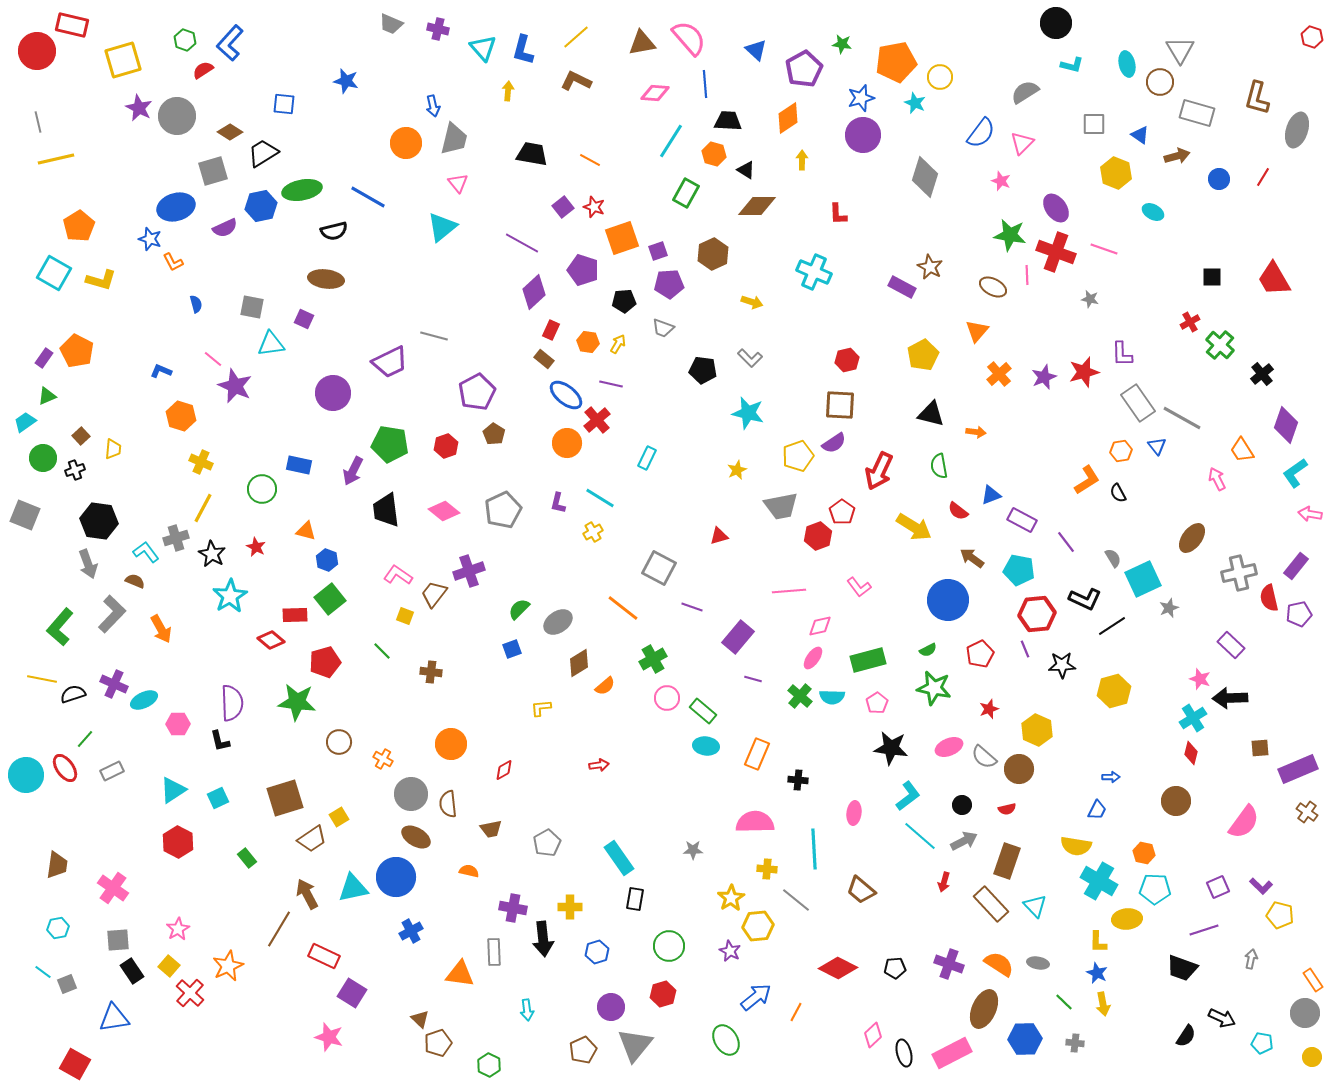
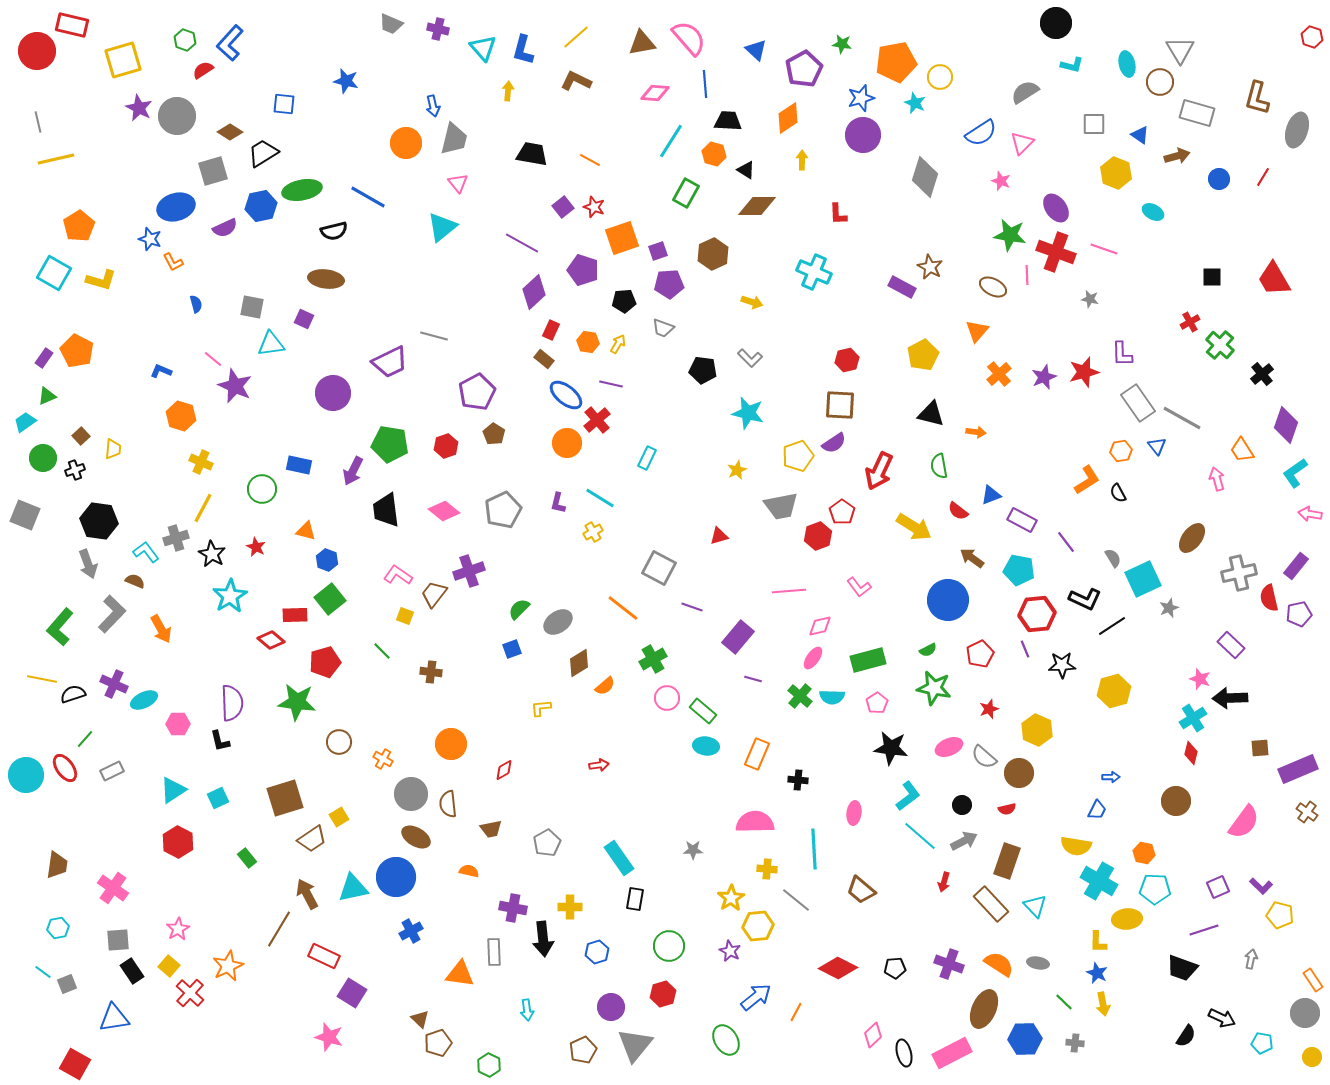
blue semicircle at (981, 133): rotated 20 degrees clockwise
pink arrow at (1217, 479): rotated 10 degrees clockwise
brown circle at (1019, 769): moved 4 px down
